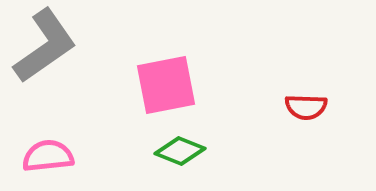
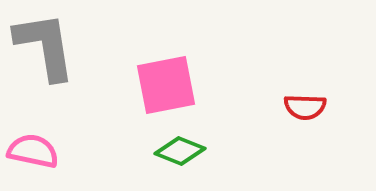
gray L-shape: rotated 64 degrees counterclockwise
red semicircle: moved 1 px left
pink semicircle: moved 15 px left, 5 px up; rotated 18 degrees clockwise
